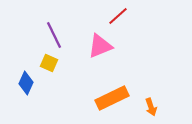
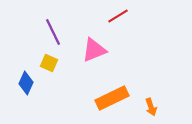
red line: rotated 10 degrees clockwise
purple line: moved 1 px left, 3 px up
pink triangle: moved 6 px left, 4 px down
